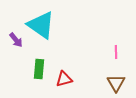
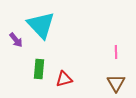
cyan triangle: rotated 12 degrees clockwise
